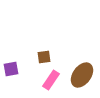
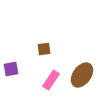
brown square: moved 8 px up
